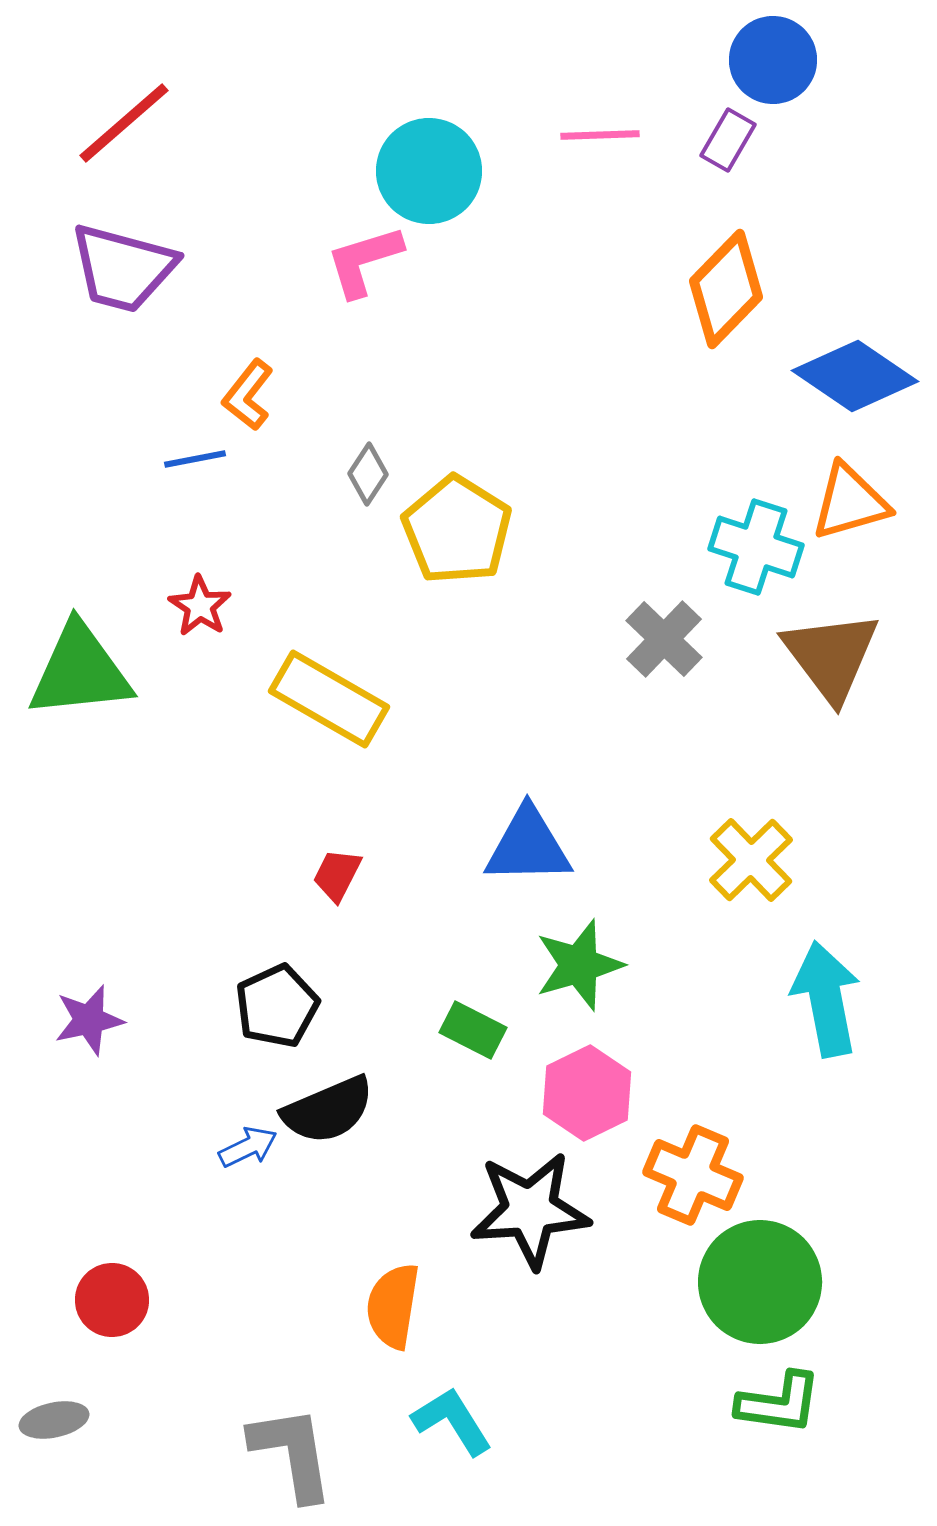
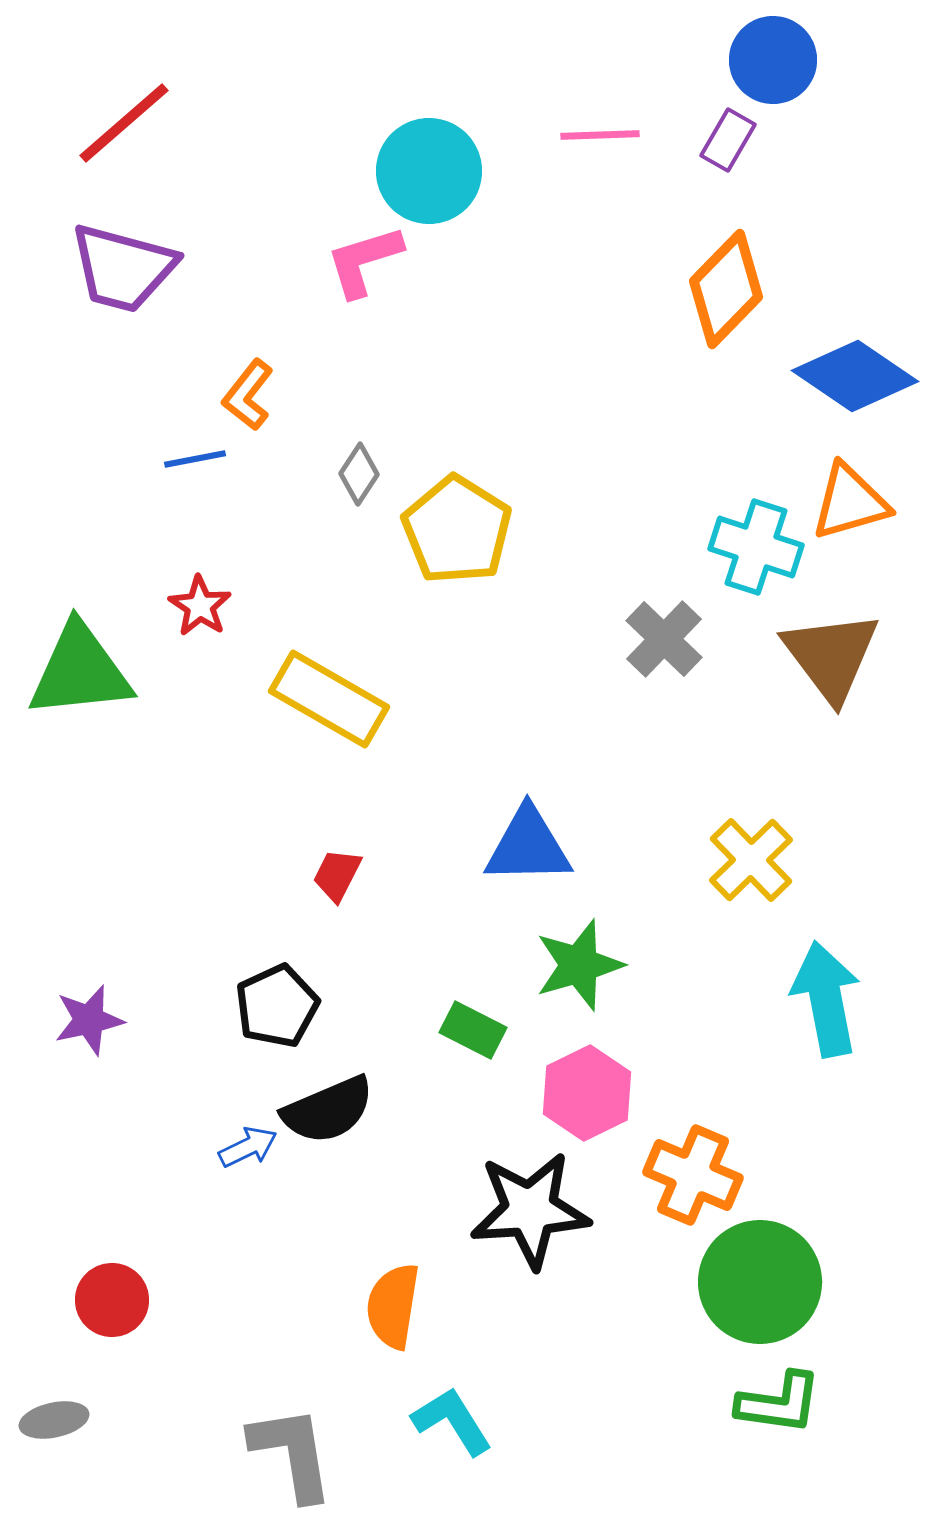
gray diamond: moved 9 px left
